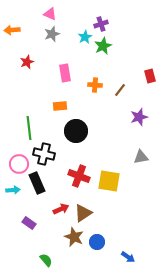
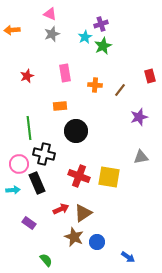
red star: moved 14 px down
yellow square: moved 4 px up
